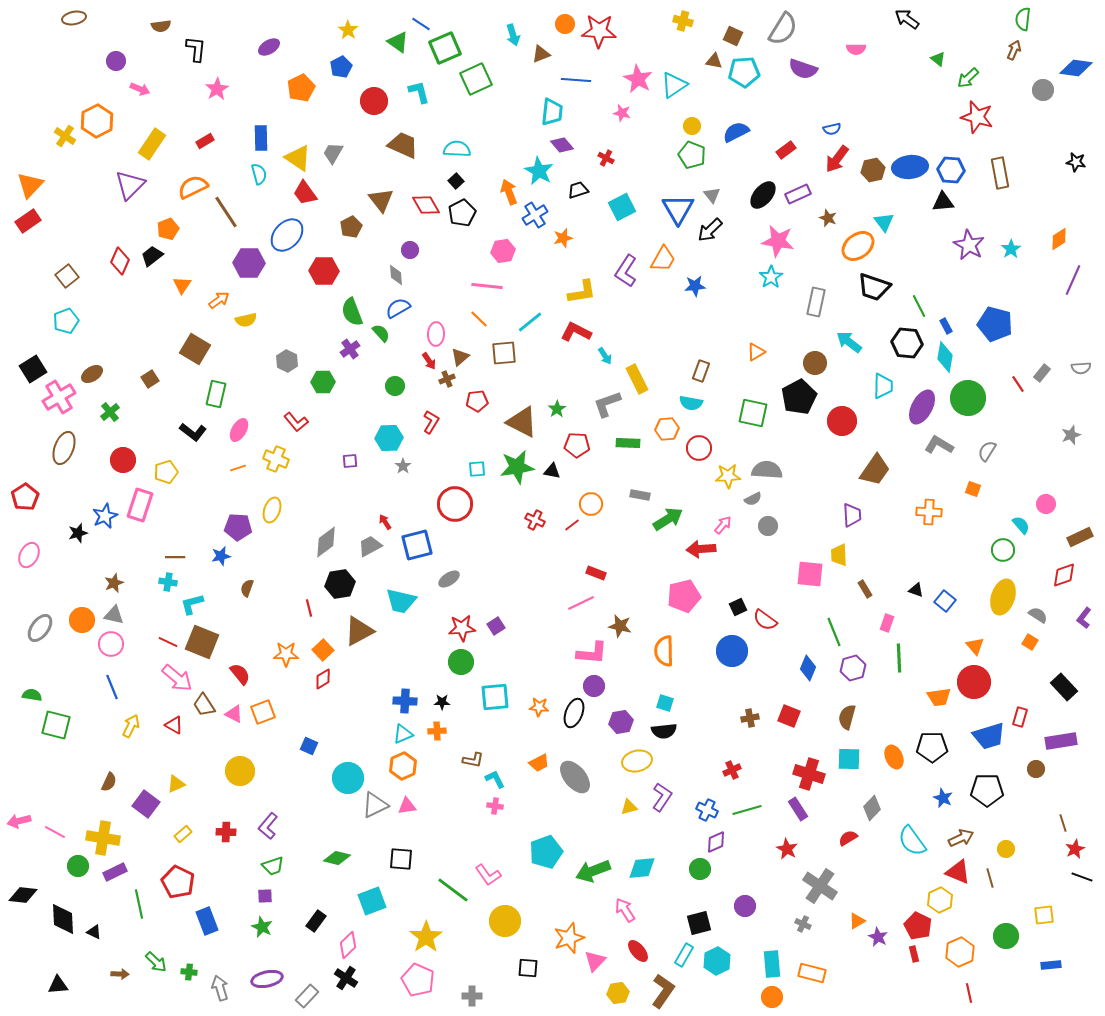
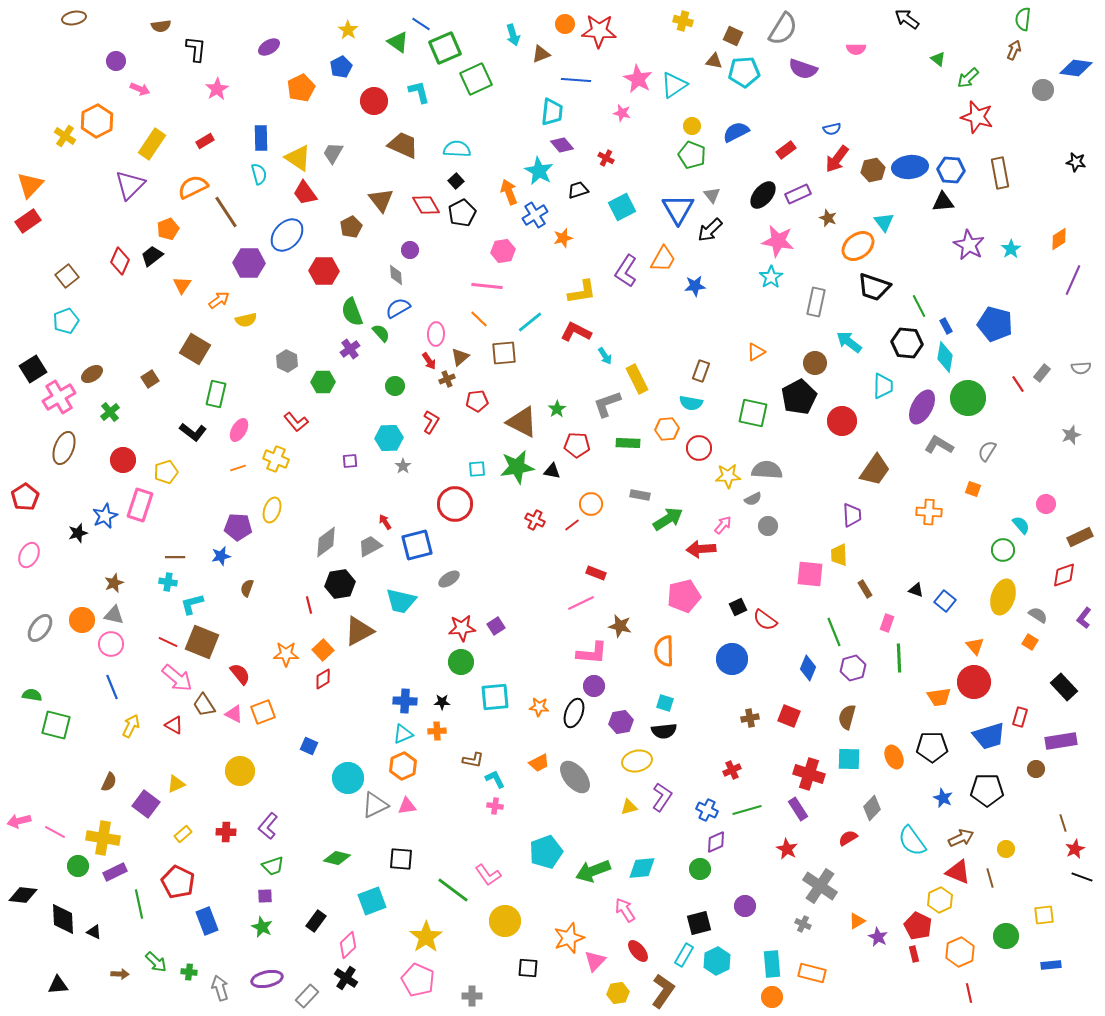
red line at (309, 608): moved 3 px up
blue circle at (732, 651): moved 8 px down
